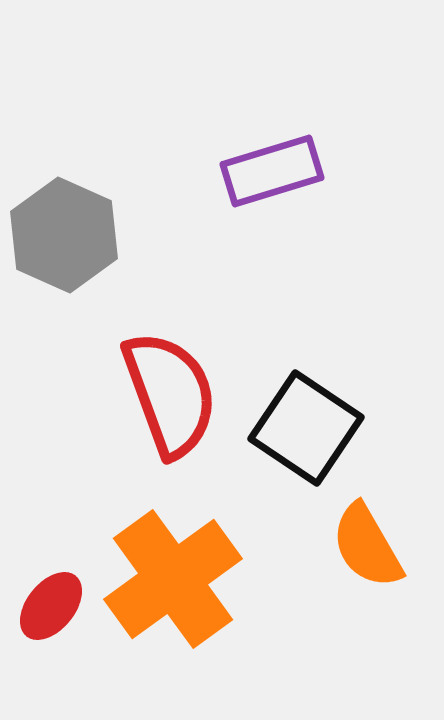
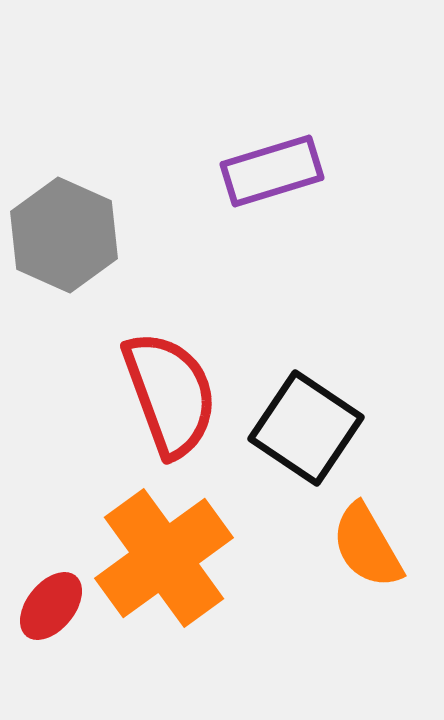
orange cross: moved 9 px left, 21 px up
